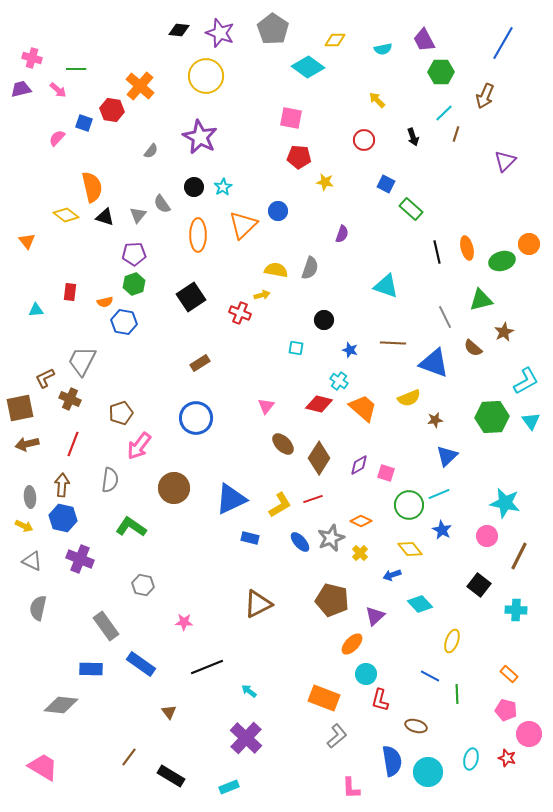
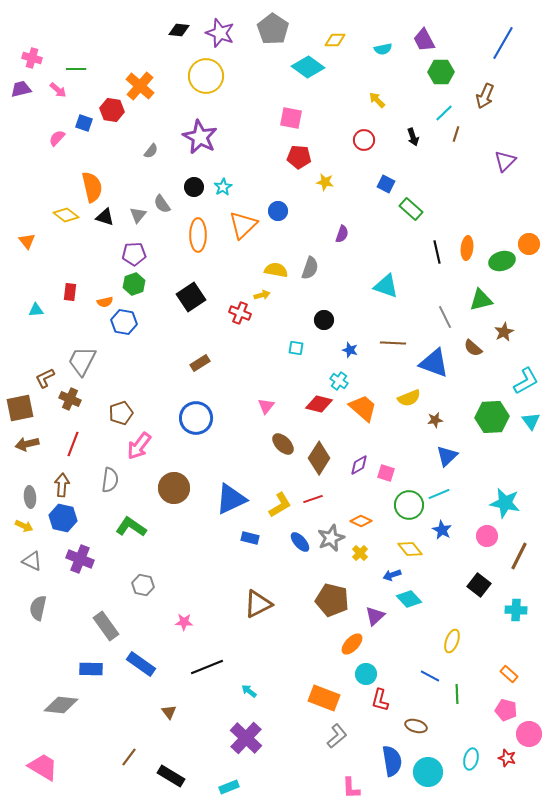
orange ellipse at (467, 248): rotated 20 degrees clockwise
cyan diamond at (420, 604): moved 11 px left, 5 px up
